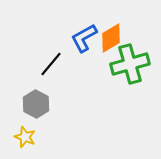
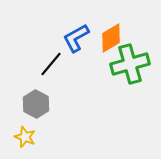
blue L-shape: moved 8 px left
